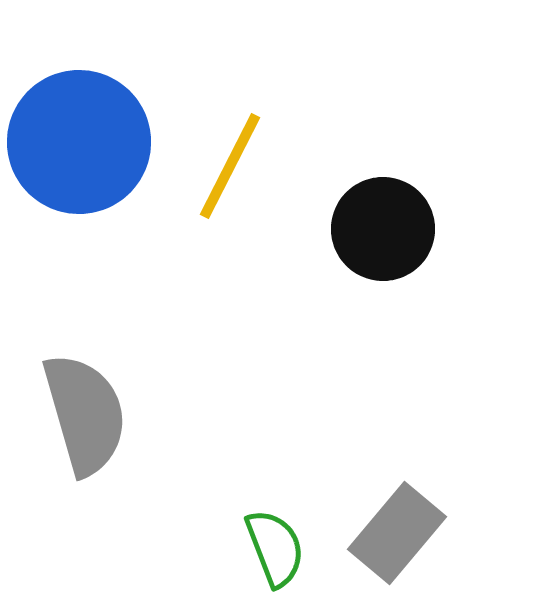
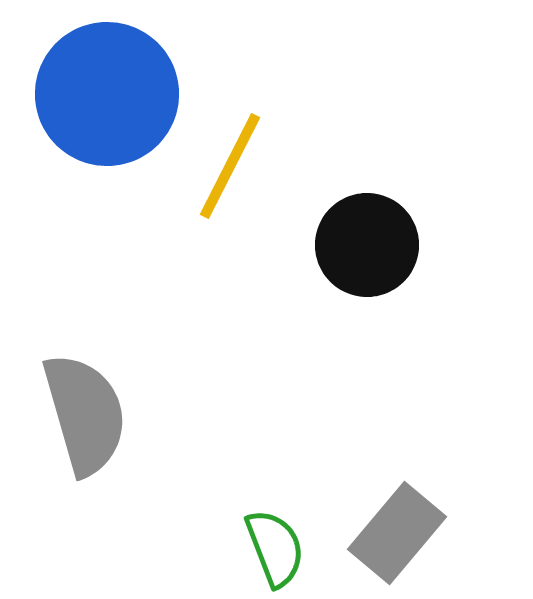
blue circle: moved 28 px right, 48 px up
black circle: moved 16 px left, 16 px down
